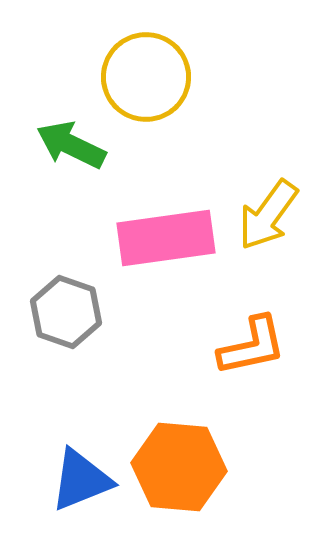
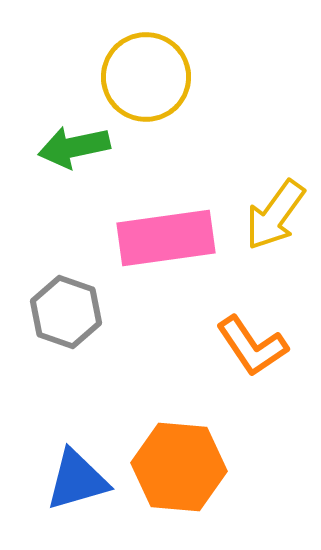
green arrow: moved 3 px right, 2 px down; rotated 38 degrees counterclockwise
yellow arrow: moved 7 px right
orange L-shape: rotated 68 degrees clockwise
blue triangle: moved 4 px left; rotated 6 degrees clockwise
